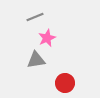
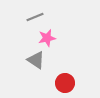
pink star: rotated 12 degrees clockwise
gray triangle: rotated 42 degrees clockwise
